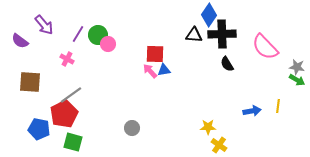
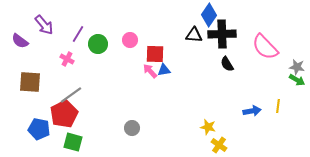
green circle: moved 9 px down
pink circle: moved 22 px right, 4 px up
yellow star: rotated 14 degrees clockwise
